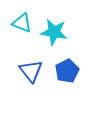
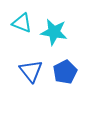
blue pentagon: moved 2 px left, 1 px down
